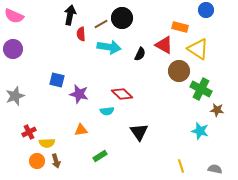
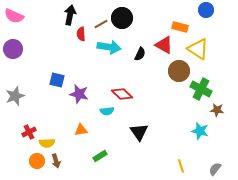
gray semicircle: rotated 64 degrees counterclockwise
